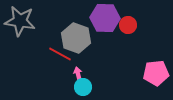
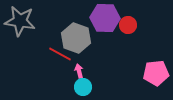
pink arrow: moved 1 px right, 3 px up
